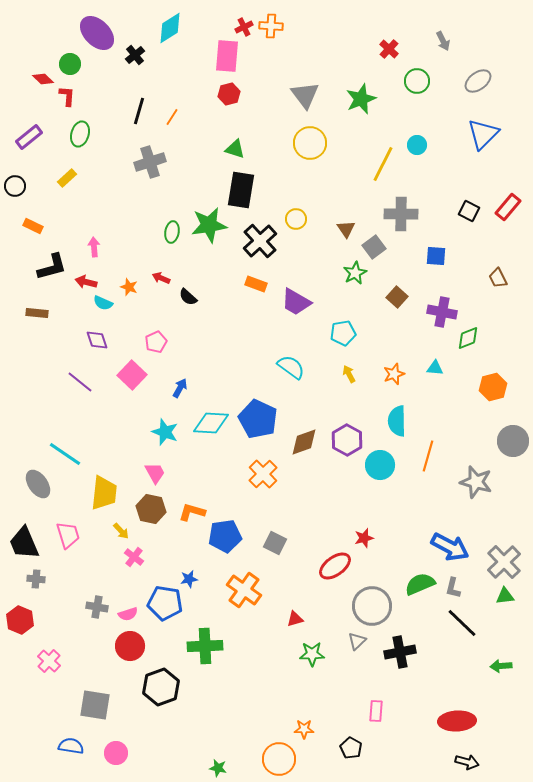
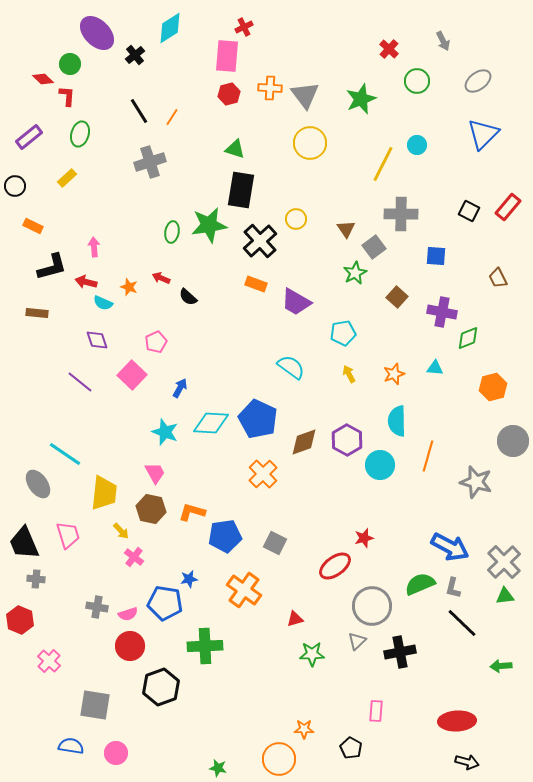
orange cross at (271, 26): moved 1 px left, 62 px down
black line at (139, 111): rotated 48 degrees counterclockwise
